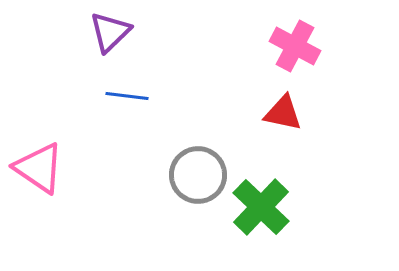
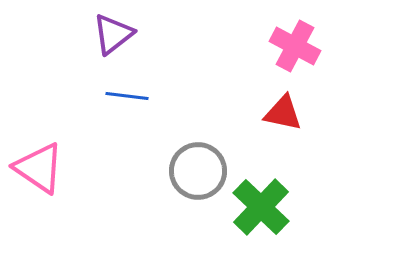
purple triangle: moved 3 px right, 2 px down; rotated 6 degrees clockwise
gray circle: moved 4 px up
